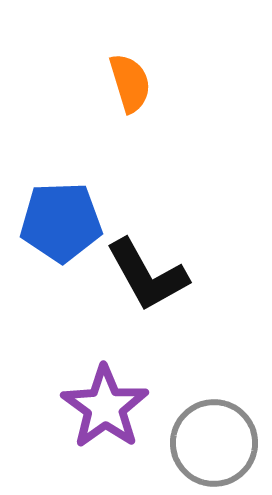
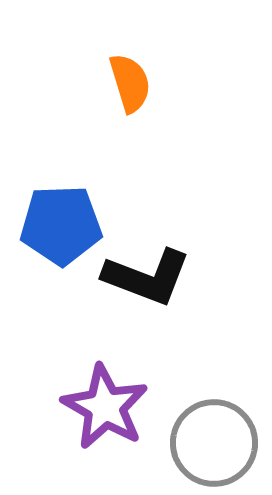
blue pentagon: moved 3 px down
black L-shape: moved 2 px down; rotated 40 degrees counterclockwise
purple star: rotated 6 degrees counterclockwise
